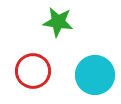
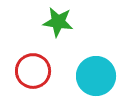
cyan circle: moved 1 px right, 1 px down
